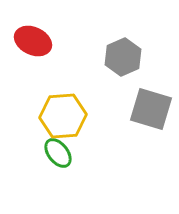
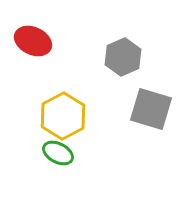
yellow hexagon: rotated 24 degrees counterclockwise
green ellipse: rotated 24 degrees counterclockwise
